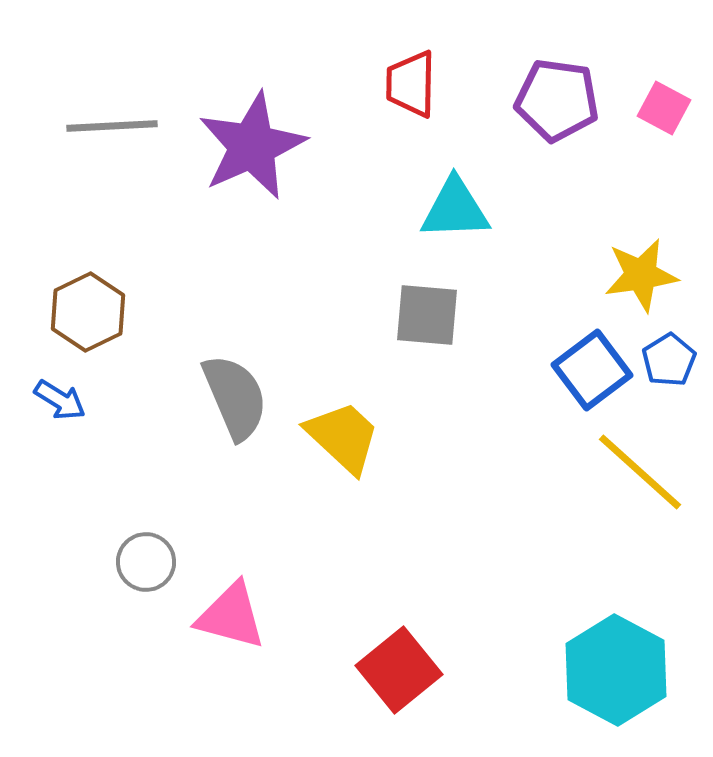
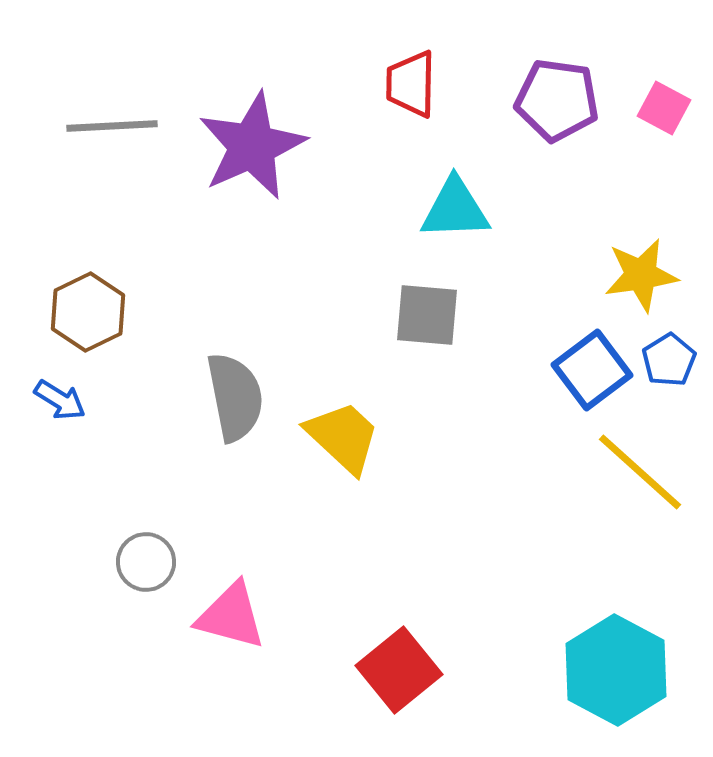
gray semicircle: rotated 12 degrees clockwise
